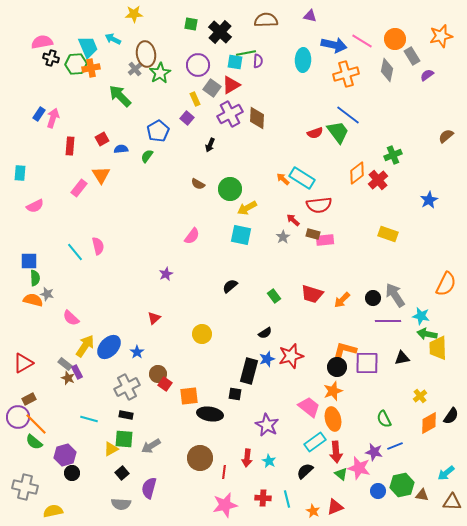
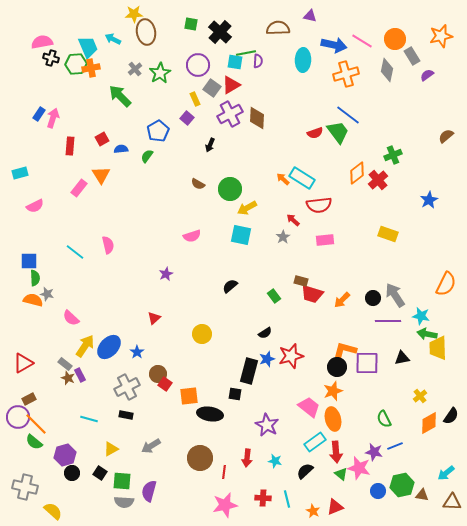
brown semicircle at (266, 20): moved 12 px right, 8 px down
brown ellipse at (146, 54): moved 22 px up
cyan rectangle at (20, 173): rotated 70 degrees clockwise
brown rectangle at (313, 234): moved 12 px left, 47 px down
pink semicircle at (192, 236): rotated 36 degrees clockwise
pink semicircle at (98, 246): moved 10 px right, 1 px up
cyan line at (75, 252): rotated 12 degrees counterclockwise
purple rectangle at (77, 372): moved 3 px right, 3 px down
green square at (124, 439): moved 2 px left, 42 px down
cyan star at (269, 461): moved 6 px right; rotated 16 degrees counterclockwise
black square at (122, 473): moved 22 px left; rotated 16 degrees counterclockwise
purple semicircle at (149, 488): moved 3 px down
gray semicircle at (121, 504): moved 3 px right, 2 px up
yellow semicircle at (53, 511): rotated 54 degrees clockwise
